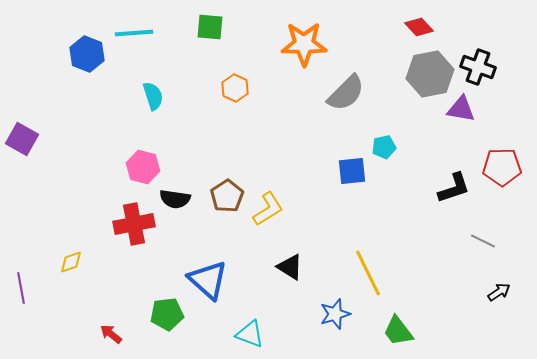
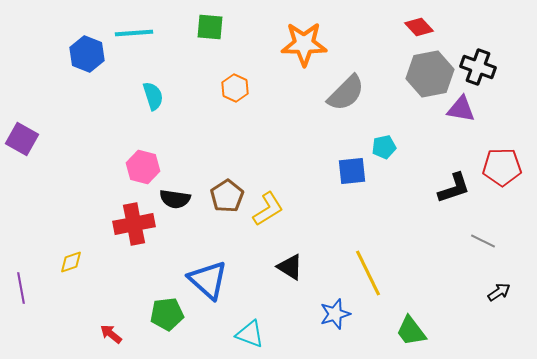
green trapezoid: moved 13 px right
